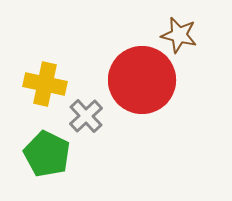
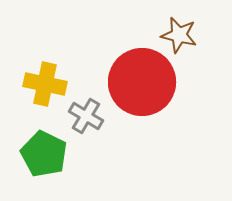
red circle: moved 2 px down
gray cross: rotated 16 degrees counterclockwise
green pentagon: moved 3 px left
